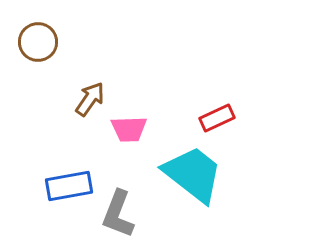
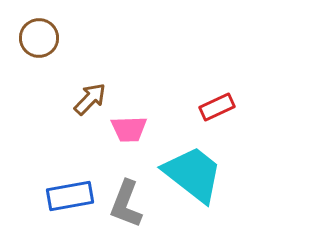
brown circle: moved 1 px right, 4 px up
brown arrow: rotated 9 degrees clockwise
red rectangle: moved 11 px up
blue rectangle: moved 1 px right, 10 px down
gray L-shape: moved 8 px right, 10 px up
